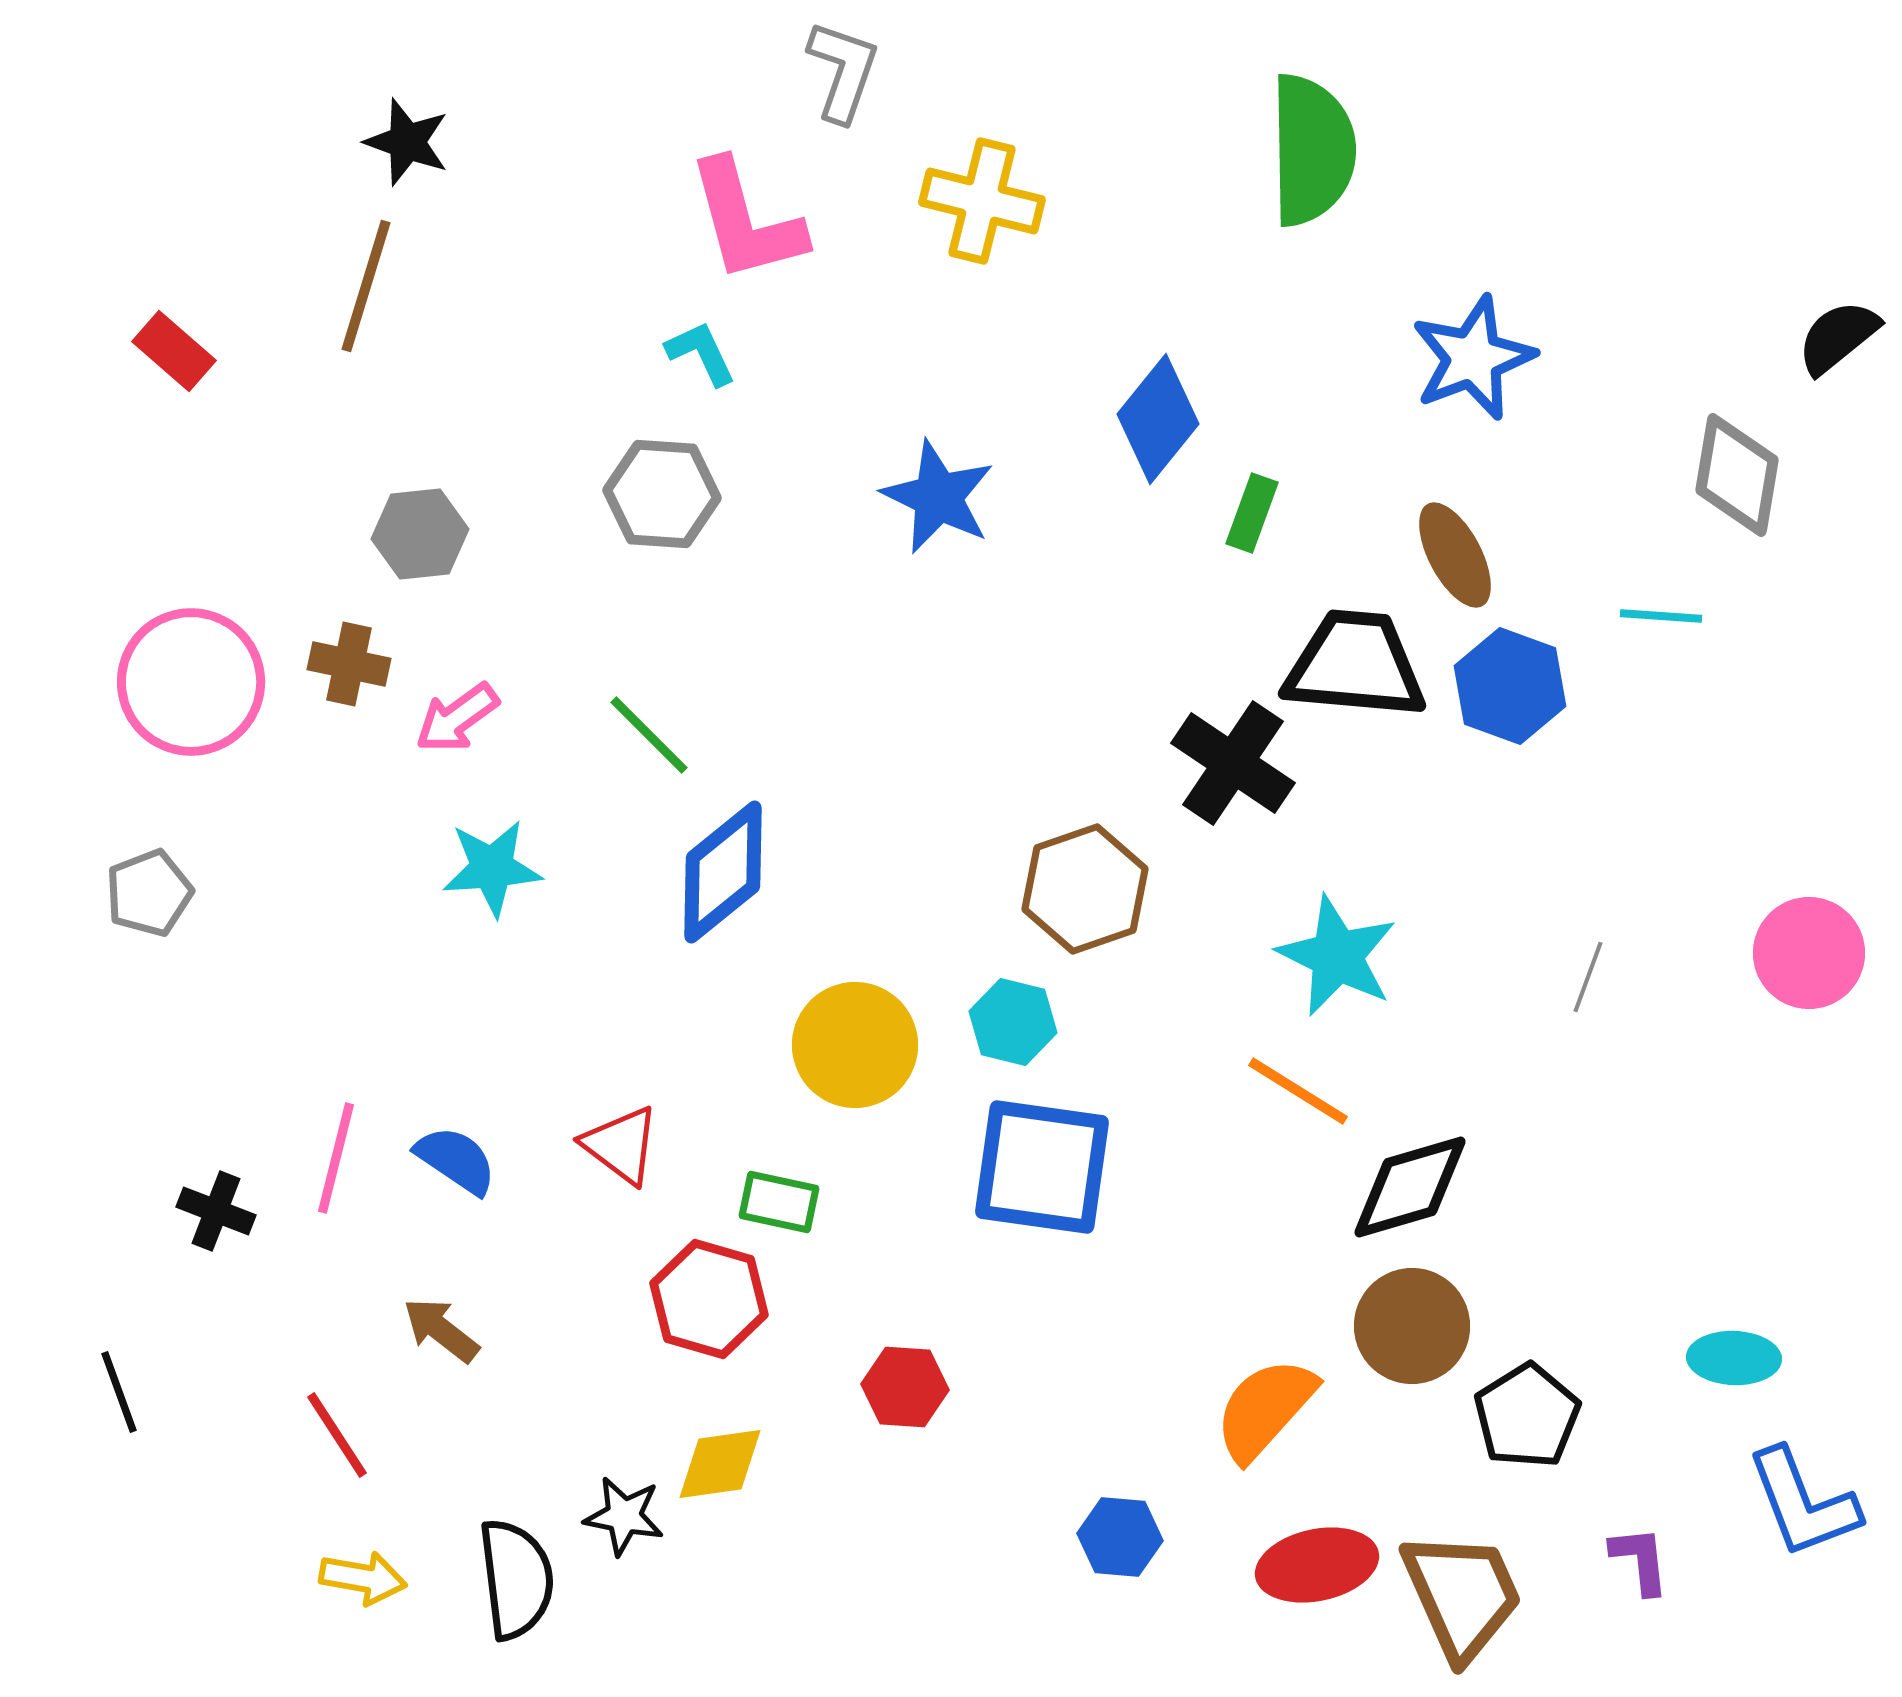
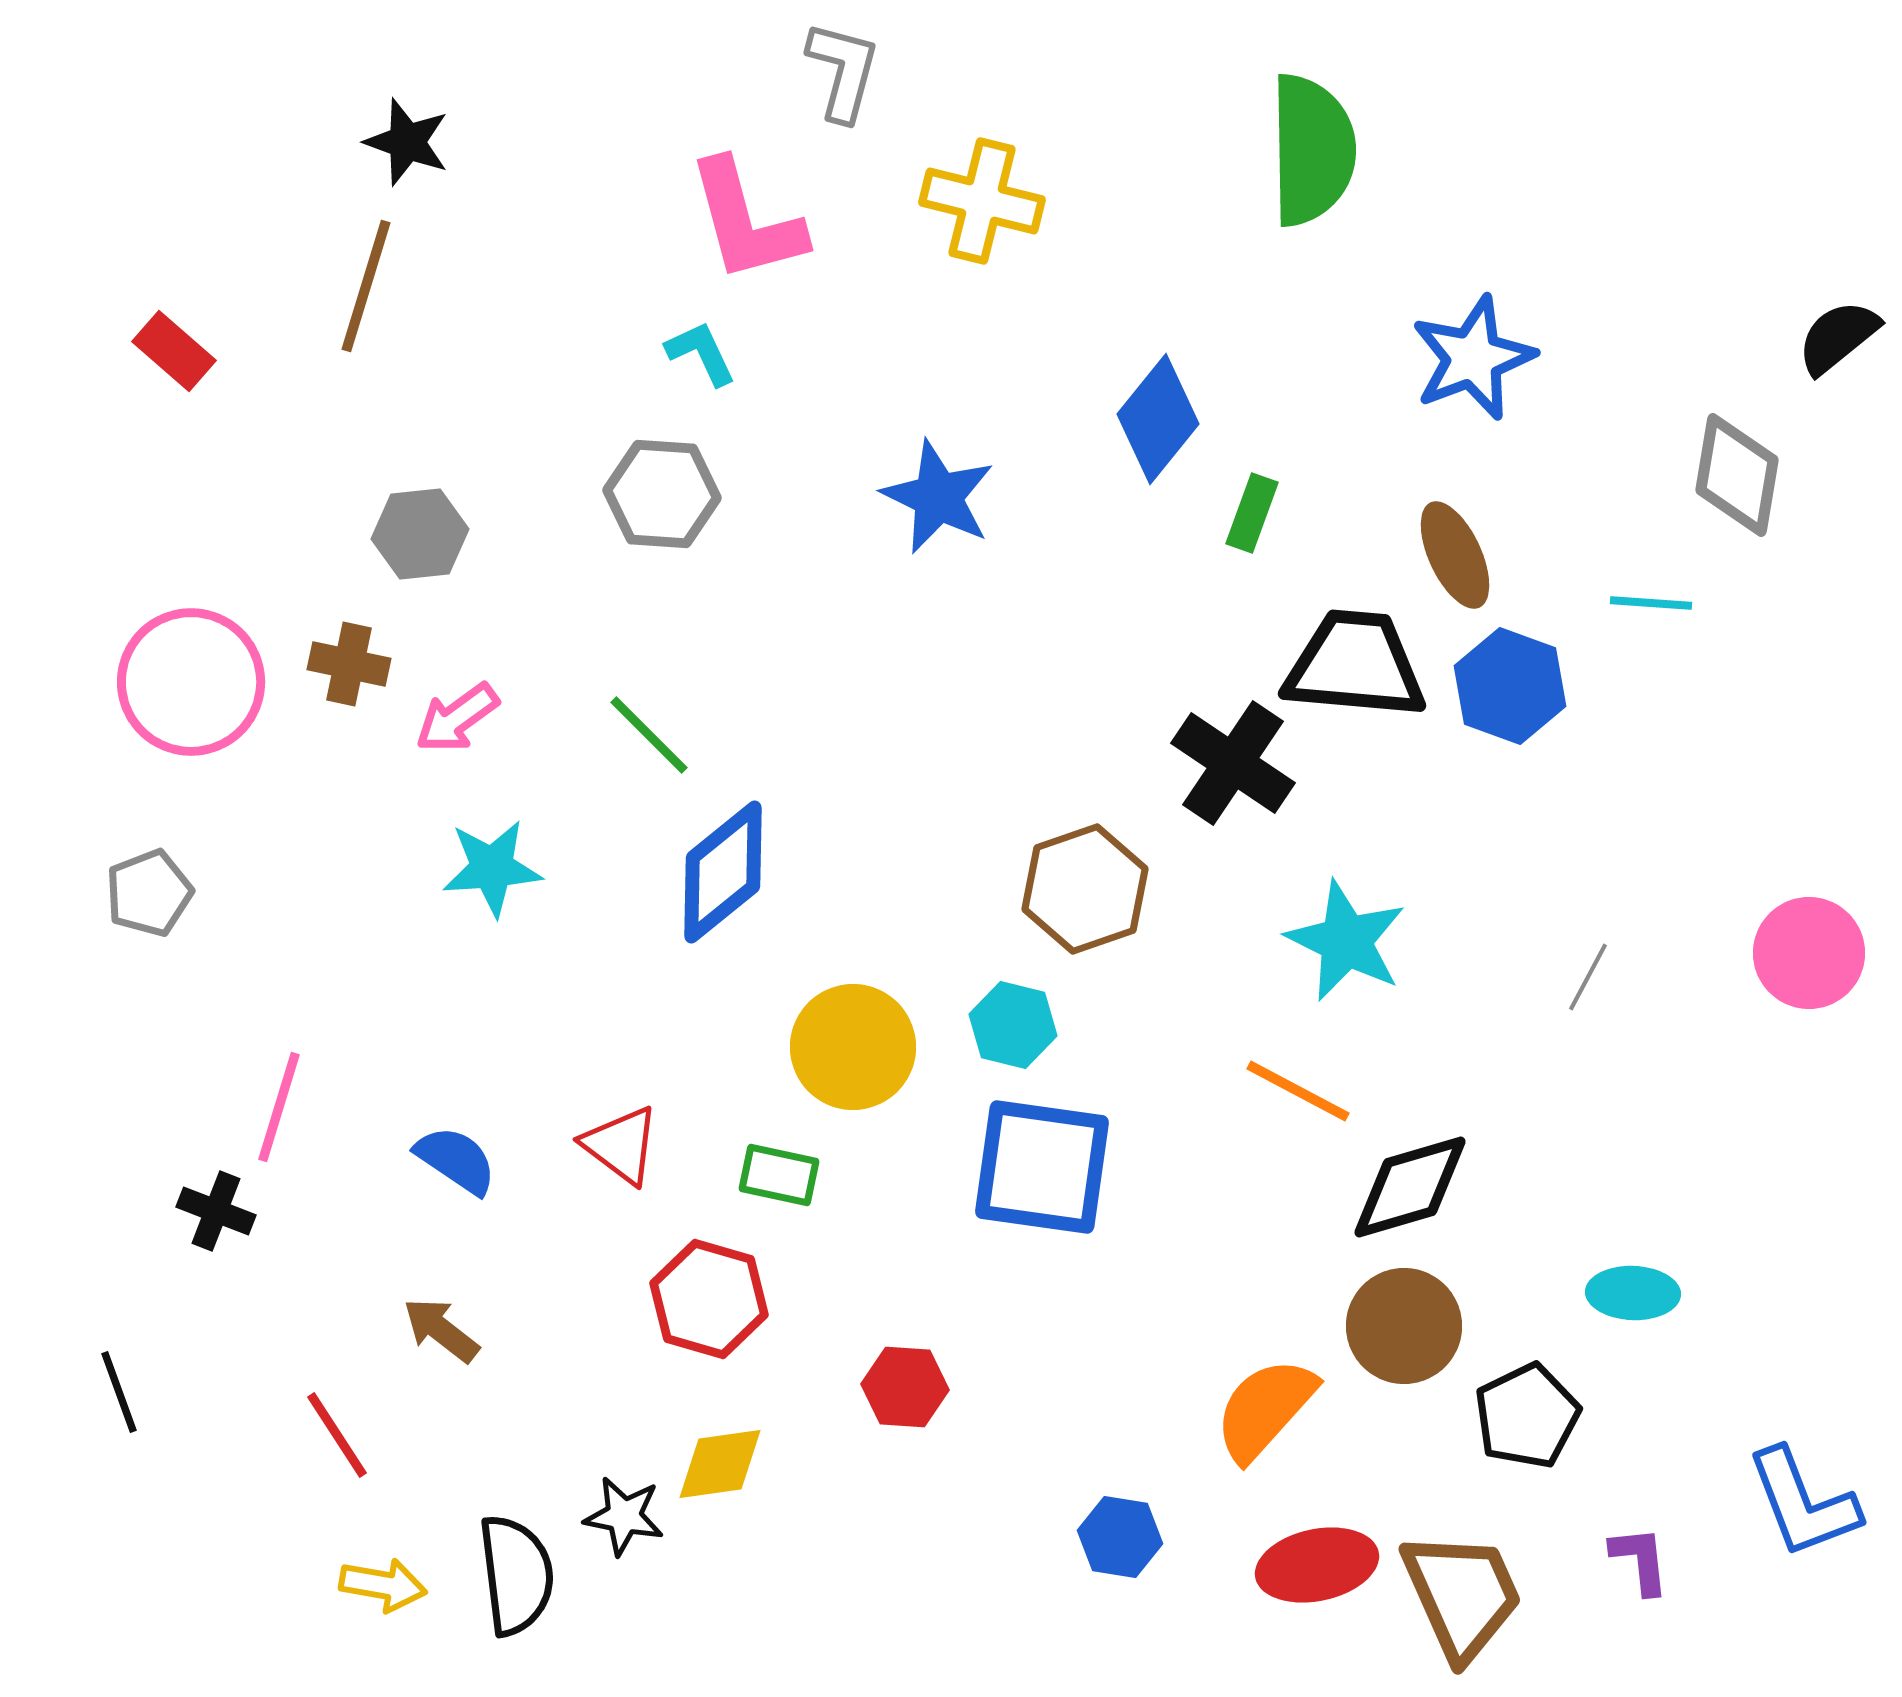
gray L-shape at (843, 71): rotated 4 degrees counterclockwise
brown ellipse at (1455, 555): rotated 3 degrees clockwise
cyan line at (1661, 616): moved 10 px left, 13 px up
cyan star at (1337, 956): moved 9 px right, 15 px up
gray line at (1588, 977): rotated 8 degrees clockwise
cyan hexagon at (1013, 1022): moved 3 px down
yellow circle at (855, 1045): moved 2 px left, 2 px down
orange line at (1298, 1091): rotated 4 degrees counterclockwise
pink line at (336, 1158): moved 57 px left, 51 px up; rotated 3 degrees clockwise
green rectangle at (779, 1202): moved 27 px up
brown circle at (1412, 1326): moved 8 px left
cyan ellipse at (1734, 1358): moved 101 px left, 65 px up
black pentagon at (1527, 1416): rotated 6 degrees clockwise
blue hexagon at (1120, 1537): rotated 4 degrees clockwise
yellow arrow at (363, 1578): moved 20 px right, 7 px down
black semicircle at (516, 1579): moved 4 px up
